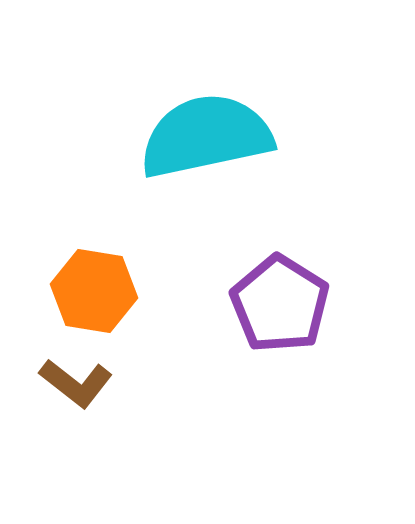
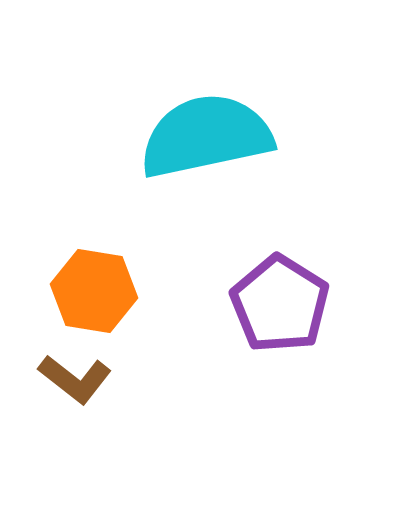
brown L-shape: moved 1 px left, 4 px up
